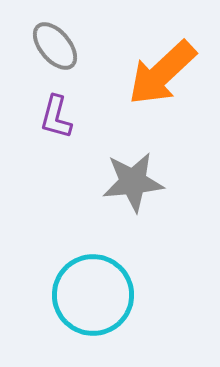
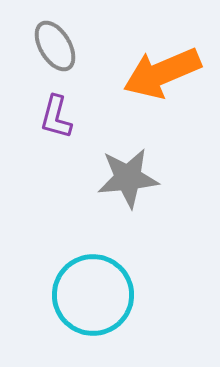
gray ellipse: rotated 9 degrees clockwise
orange arrow: rotated 20 degrees clockwise
gray star: moved 5 px left, 4 px up
